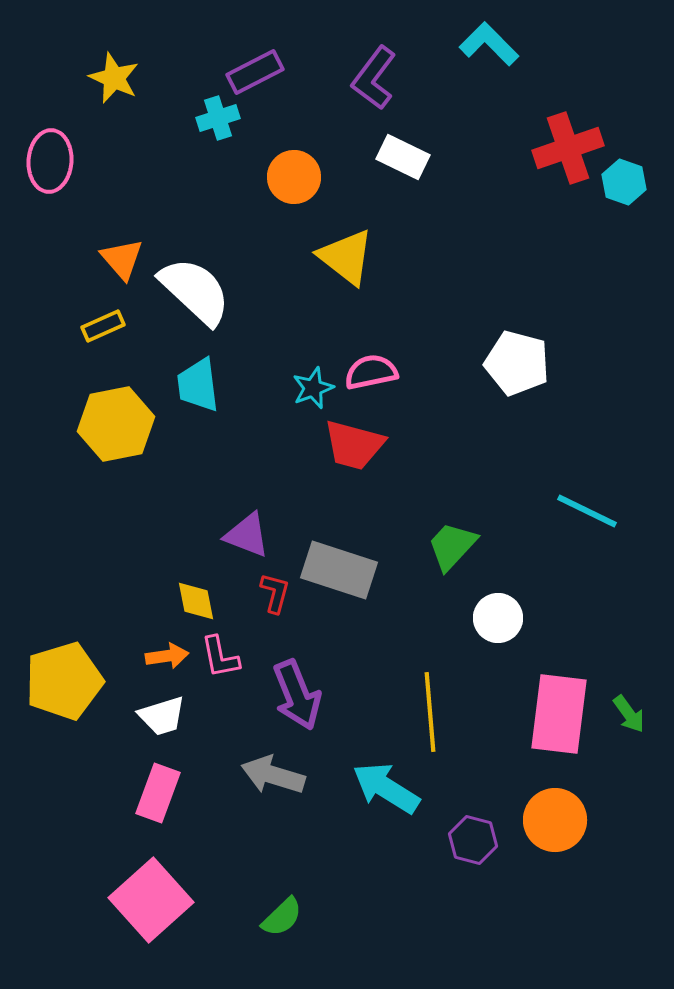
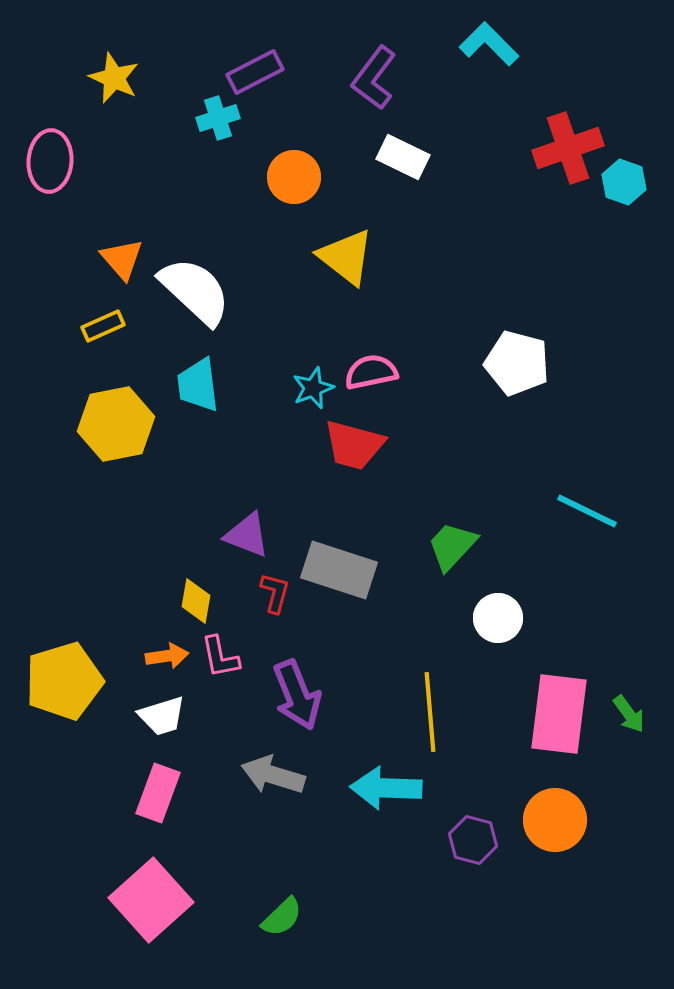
yellow diamond at (196, 601): rotated 21 degrees clockwise
cyan arrow at (386, 788): rotated 30 degrees counterclockwise
